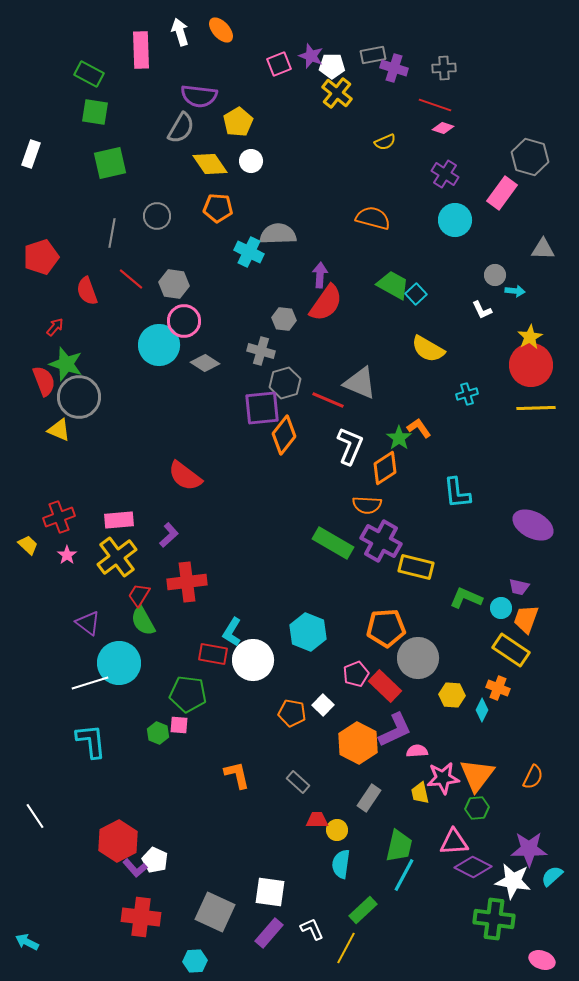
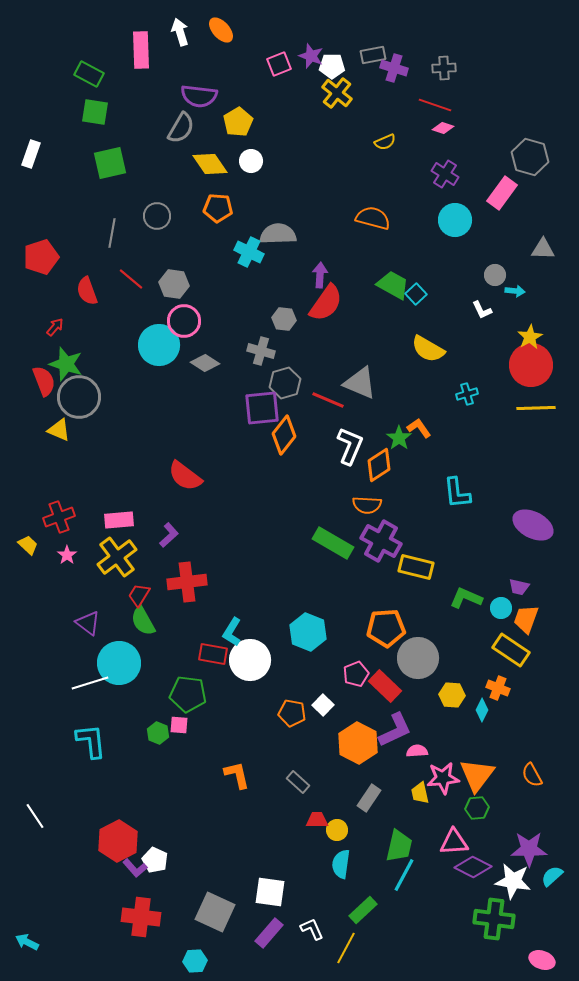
orange diamond at (385, 468): moved 6 px left, 3 px up
white circle at (253, 660): moved 3 px left
orange semicircle at (533, 777): moved 1 px left, 2 px up; rotated 125 degrees clockwise
